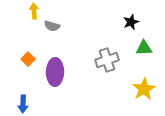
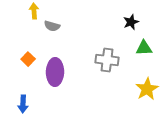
gray cross: rotated 25 degrees clockwise
yellow star: moved 3 px right
